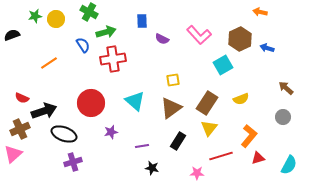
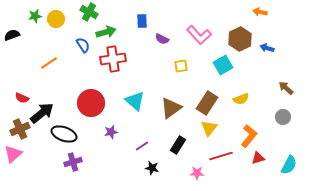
yellow square: moved 8 px right, 14 px up
black arrow: moved 2 px left, 2 px down; rotated 20 degrees counterclockwise
black rectangle: moved 4 px down
purple line: rotated 24 degrees counterclockwise
